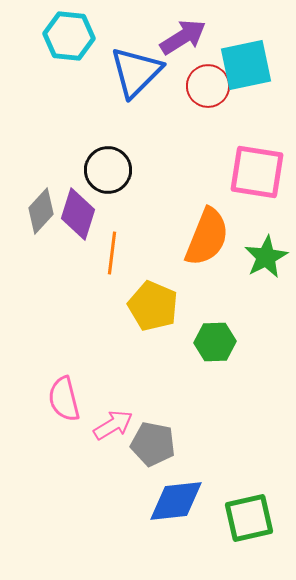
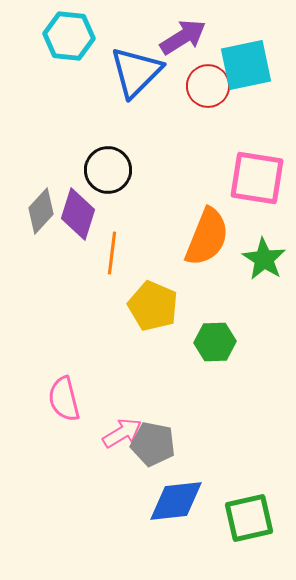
pink square: moved 6 px down
green star: moved 2 px left, 2 px down; rotated 12 degrees counterclockwise
pink arrow: moved 9 px right, 8 px down
